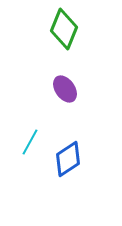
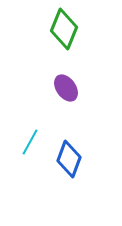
purple ellipse: moved 1 px right, 1 px up
blue diamond: moved 1 px right; rotated 36 degrees counterclockwise
